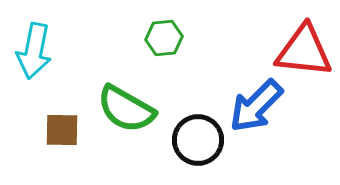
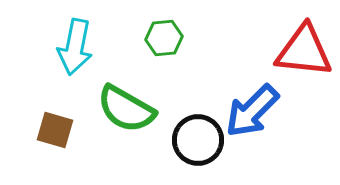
cyan arrow: moved 41 px right, 4 px up
blue arrow: moved 4 px left, 5 px down
brown square: moved 7 px left; rotated 15 degrees clockwise
